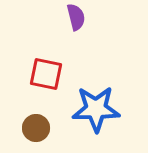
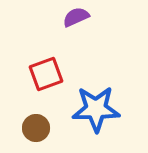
purple semicircle: rotated 100 degrees counterclockwise
red square: rotated 32 degrees counterclockwise
